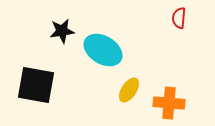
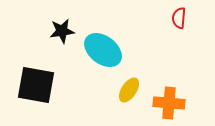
cyan ellipse: rotated 6 degrees clockwise
